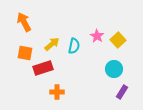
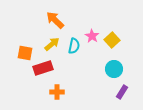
orange arrow: moved 31 px right, 2 px up; rotated 18 degrees counterclockwise
pink star: moved 5 px left
yellow square: moved 6 px left
